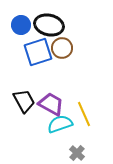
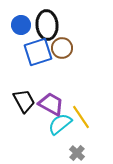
black ellipse: moved 2 px left; rotated 72 degrees clockwise
yellow line: moved 3 px left, 3 px down; rotated 10 degrees counterclockwise
cyan semicircle: rotated 20 degrees counterclockwise
